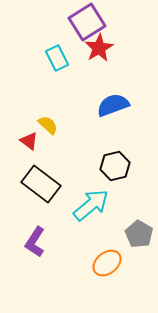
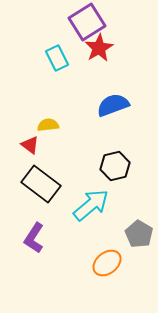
yellow semicircle: rotated 50 degrees counterclockwise
red triangle: moved 1 px right, 4 px down
purple L-shape: moved 1 px left, 4 px up
